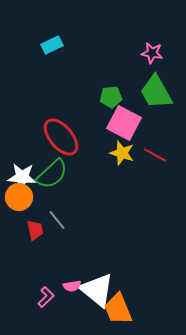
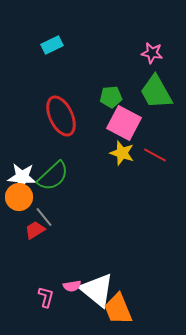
red ellipse: moved 21 px up; rotated 15 degrees clockwise
green semicircle: moved 1 px right, 2 px down
gray line: moved 13 px left, 3 px up
red trapezoid: rotated 110 degrees counterclockwise
pink L-shape: rotated 30 degrees counterclockwise
